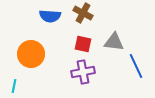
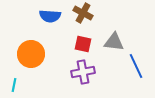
cyan line: moved 1 px up
